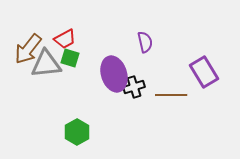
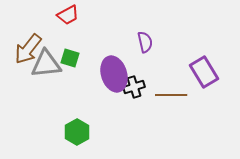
red trapezoid: moved 3 px right, 24 px up
